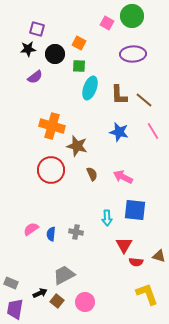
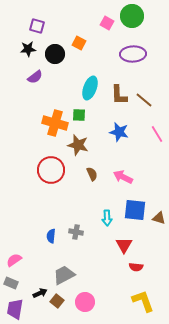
purple square: moved 3 px up
green square: moved 49 px down
orange cross: moved 3 px right, 3 px up
pink line: moved 4 px right, 3 px down
brown star: moved 1 px right, 1 px up
pink semicircle: moved 17 px left, 31 px down
blue semicircle: moved 2 px down
brown triangle: moved 38 px up
red semicircle: moved 5 px down
yellow L-shape: moved 4 px left, 7 px down
